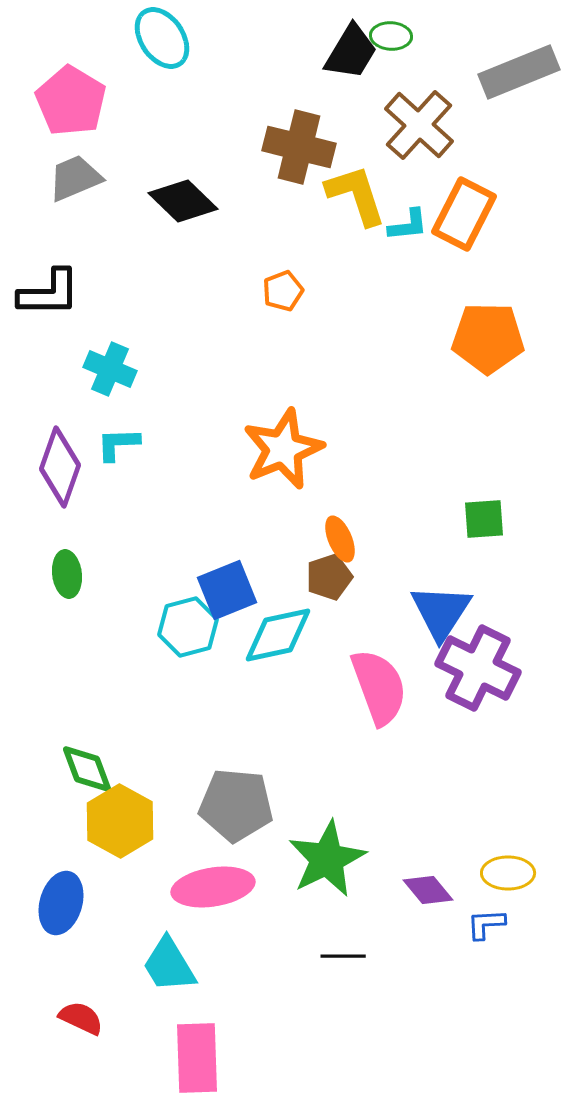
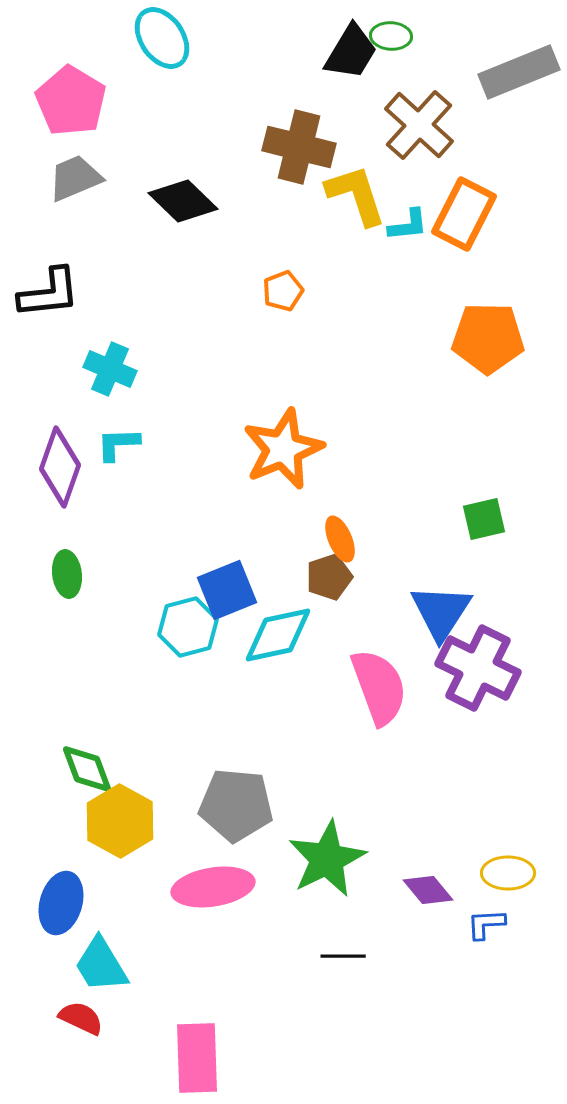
black L-shape at (49, 293): rotated 6 degrees counterclockwise
green square at (484, 519): rotated 9 degrees counterclockwise
cyan trapezoid at (169, 965): moved 68 px left
